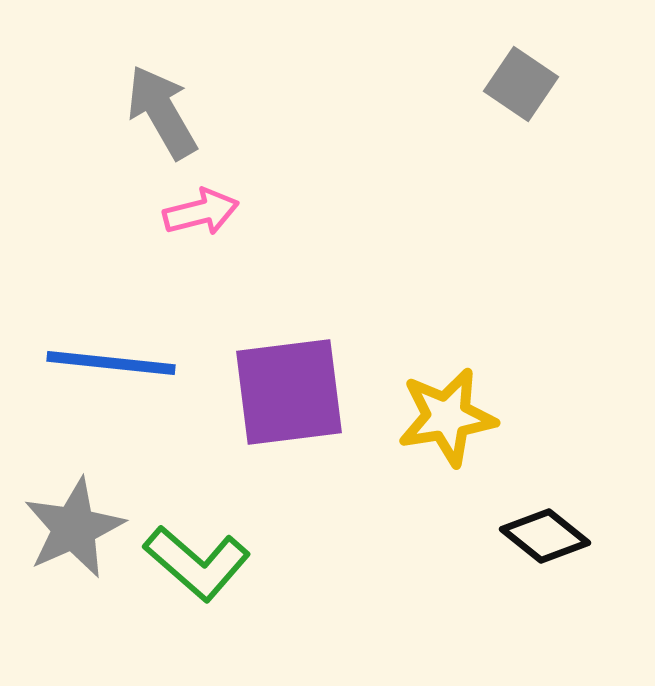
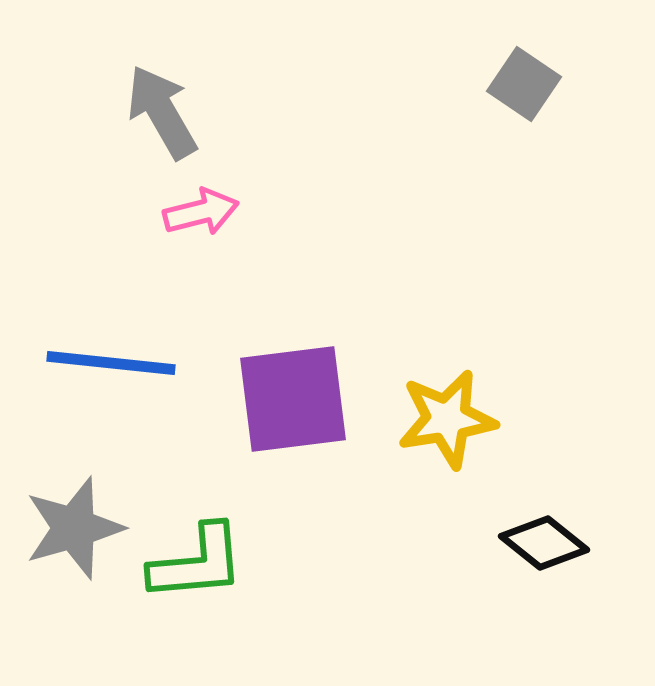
gray square: moved 3 px right
purple square: moved 4 px right, 7 px down
yellow star: moved 2 px down
gray star: rotated 8 degrees clockwise
black diamond: moved 1 px left, 7 px down
green L-shape: rotated 46 degrees counterclockwise
